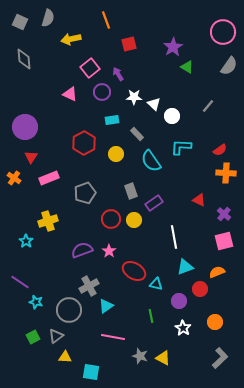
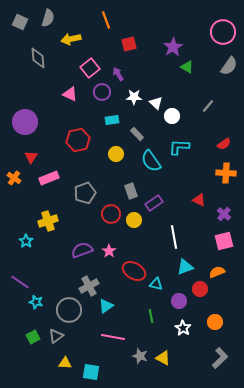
gray diamond at (24, 59): moved 14 px right, 1 px up
white triangle at (154, 104): moved 2 px right, 1 px up
purple circle at (25, 127): moved 5 px up
red hexagon at (84, 143): moved 6 px left, 3 px up; rotated 15 degrees clockwise
cyan L-shape at (181, 147): moved 2 px left
red semicircle at (220, 150): moved 4 px right, 6 px up
red circle at (111, 219): moved 5 px up
yellow triangle at (65, 357): moved 6 px down
